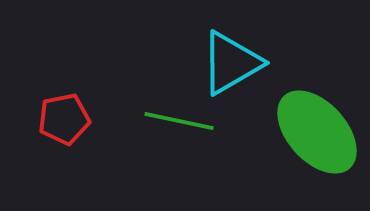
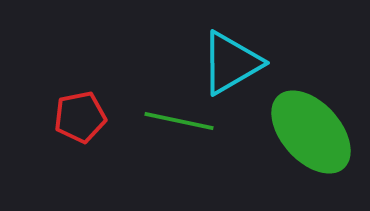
red pentagon: moved 16 px right, 2 px up
green ellipse: moved 6 px left
